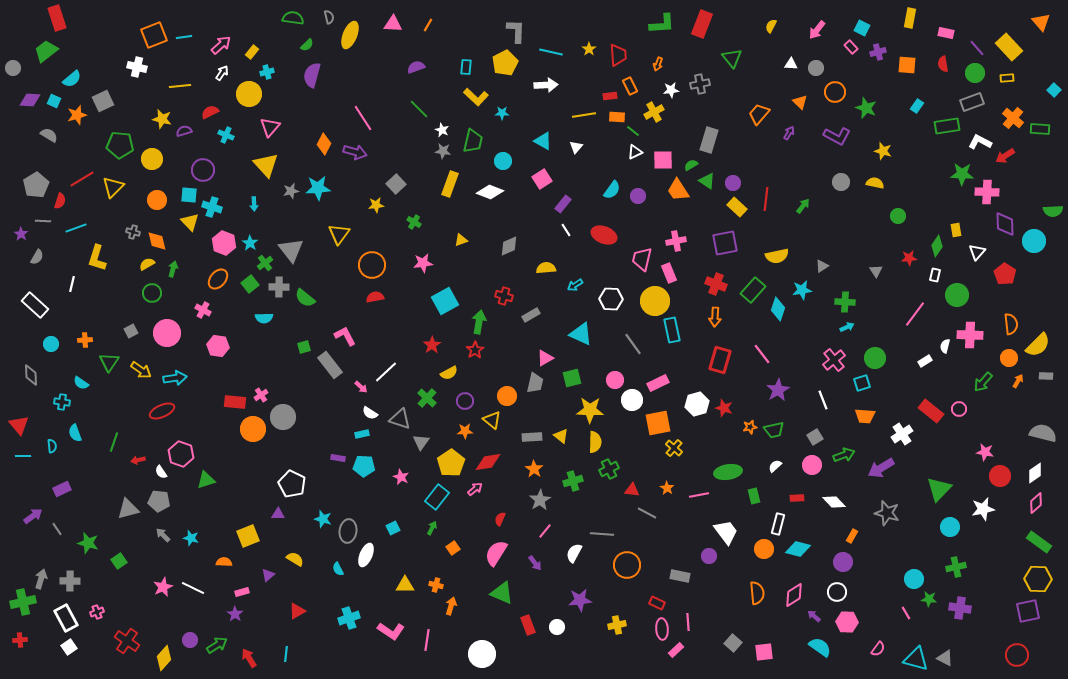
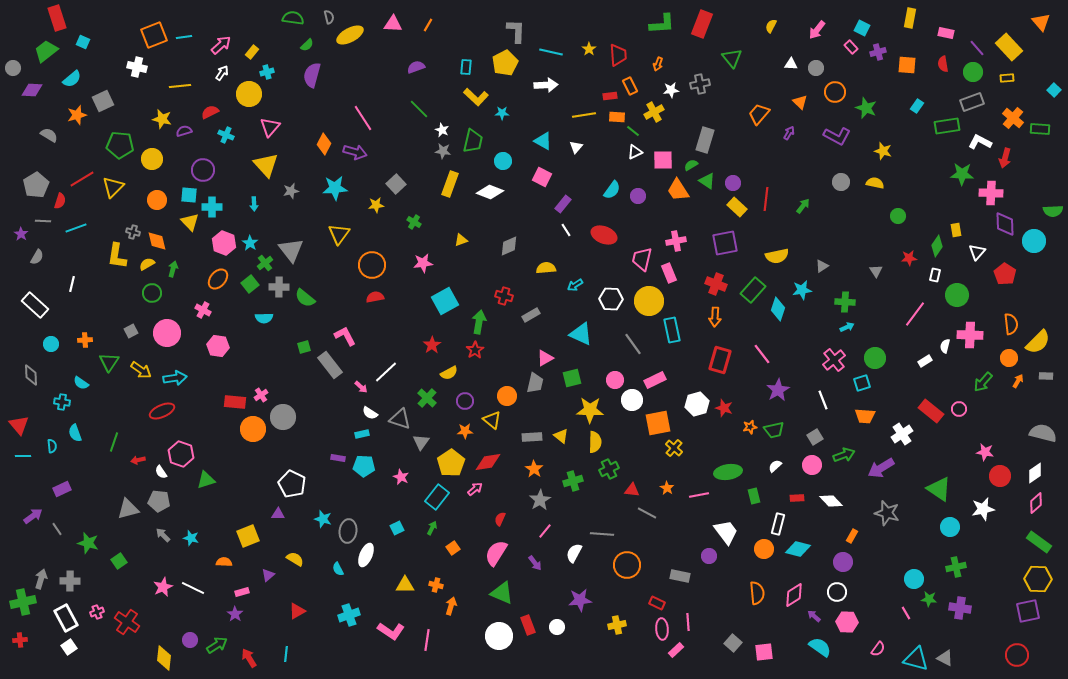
yellow ellipse at (350, 35): rotated 40 degrees clockwise
green circle at (975, 73): moved 2 px left, 1 px up
purple diamond at (30, 100): moved 2 px right, 10 px up
cyan square at (54, 101): moved 29 px right, 59 px up
gray rectangle at (709, 140): moved 4 px left
red arrow at (1005, 156): moved 2 px down; rotated 42 degrees counterclockwise
pink square at (542, 179): moved 2 px up; rotated 30 degrees counterclockwise
cyan star at (318, 188): moved 17 px right
pink cross at (987, 192): moved 4 px right, 1 px down
cyan cross at (212, 207): rotated 18 degrees counterclockwise
yellow L-shape at (97, 258): moved 20 px right, 2 px up; rotated 8 degrees counterclockwise
yellow circle at (655, 301): moved 6 px left
yellow semicircle at (1038, 345): moved 3 px up
pink rectangle at (658, 383): moved 3 px left, 3 px up
green triangle at (939, 489): rotated 40 degrees counterclockwise
white diamond at (834, 502): moved 3 px left, 1 px up
cyan square at (393, 528): moved 4 px right
cyan cross at (349, 618): moved 3 px up
red cross at (127, 641): moved 19 px up
white circle at (482, 654): moved 17 px right, 18 px up
yellow diamond at (164, 658): rotated 35 degrees counterclockwise
